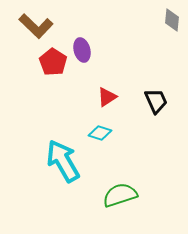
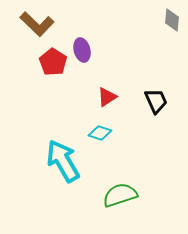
brown L-shape: moved 1 px right, 2 px up
